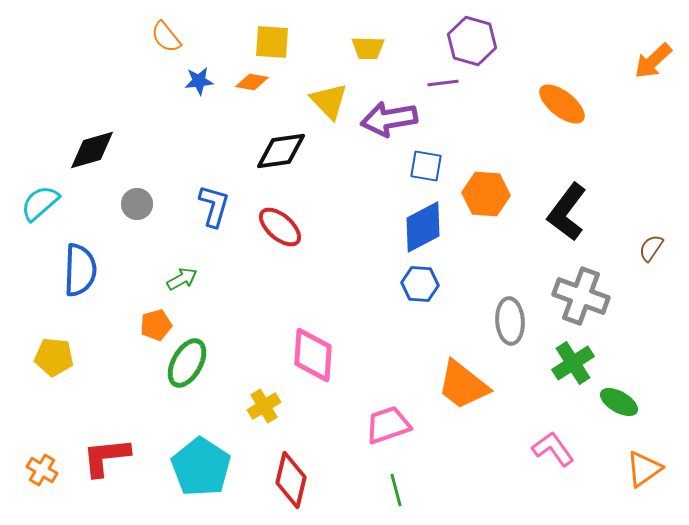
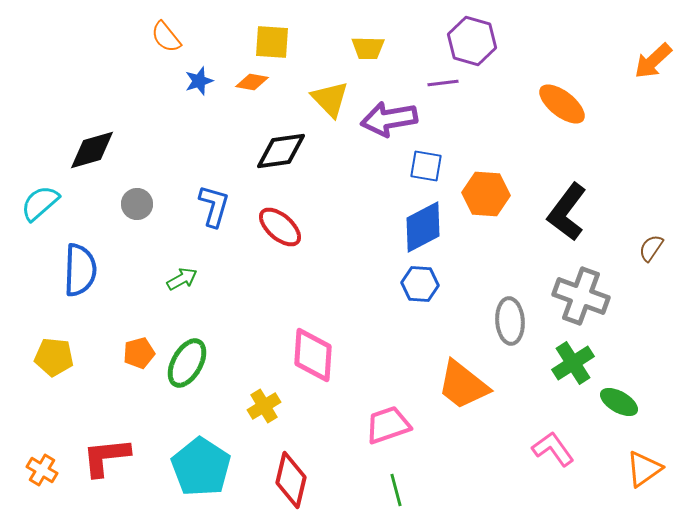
blue star at (199, 81): rotated 12 degrees counterclockwise
yellow triangle at (329, 101): moved 1 px right, 2 px up
orange pentagon at (156, 325): moved 17 px left, 28 px down
